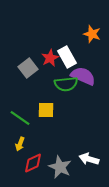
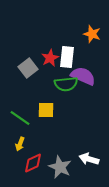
white rectangle: rotated 35 degrees clockwise
